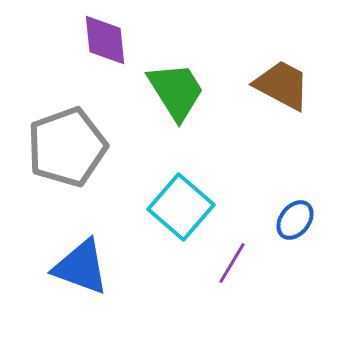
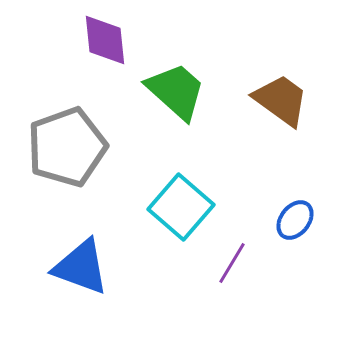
brown trapezoid: moved 1 px left, 15 px down; rotated 8 degrees clockwise
green trapezoid: rotated 16 degrees counterclockwise
